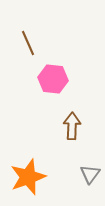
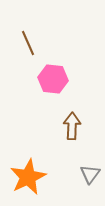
orange star: rotated 6 degrees counterclockwise
